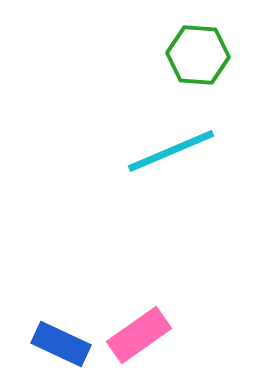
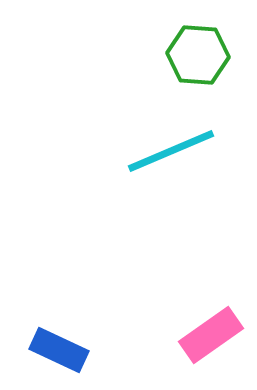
pink rectangle: moved 72 px right
blue rectangle: moved 2 px left, 6 px down
